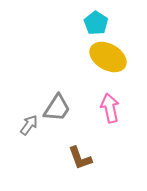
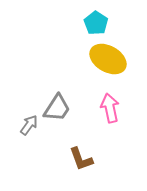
yellow ellipse: moved 2 px down
brown L-shape: moved 1 px right, 1 px down
